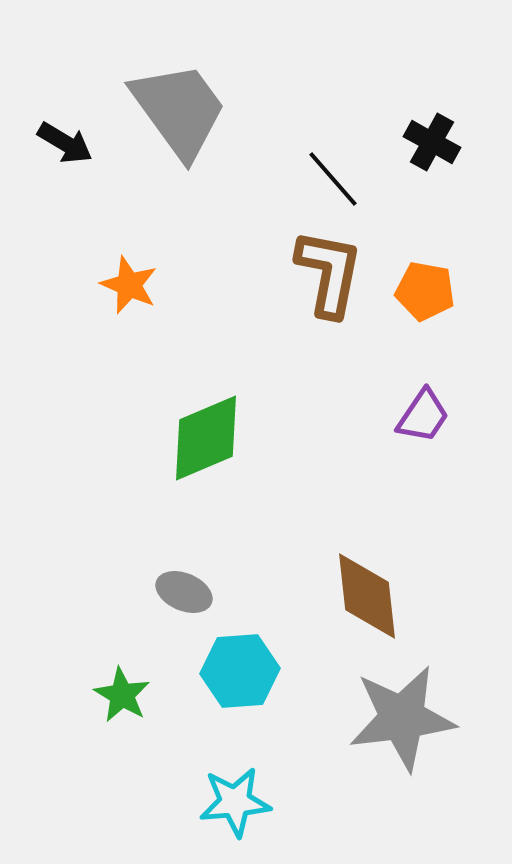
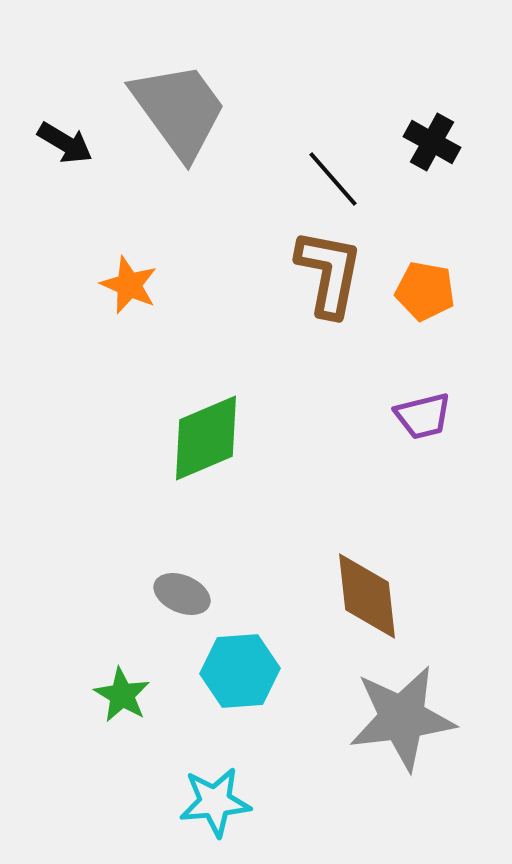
purple trapezoid: rotated 42 degrees clockwise
gray ellipse: moved 2 px left, 2 px down
cyan star: moved 20 px left
